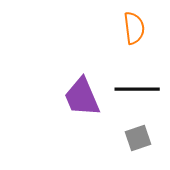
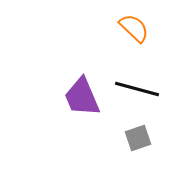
orange semicircle: rotated 40 degrees counterclockwise
black line: rotated 15 degrees clockwise
